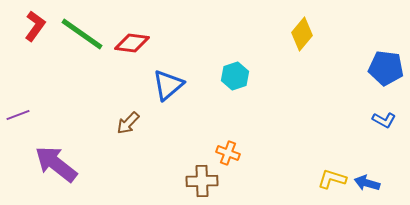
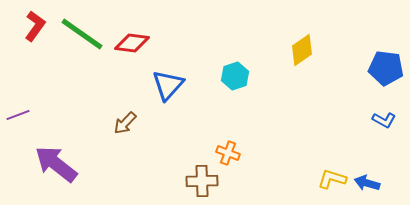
yellow diamond: moved 16 px down; rotated 16 degrees clockwise
blue triangle: rotated 8 degrees counterclockwise
brown arrow: moved 3 px left
